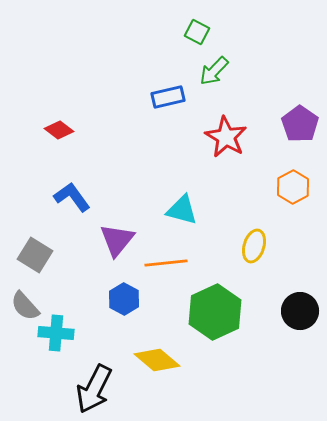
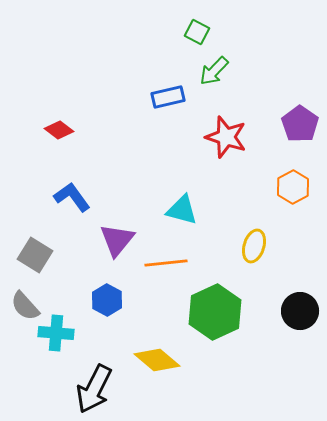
red star: rotated 12 degrees counterclockwise
blue hexagon: moved 17 px left, 1 px down
